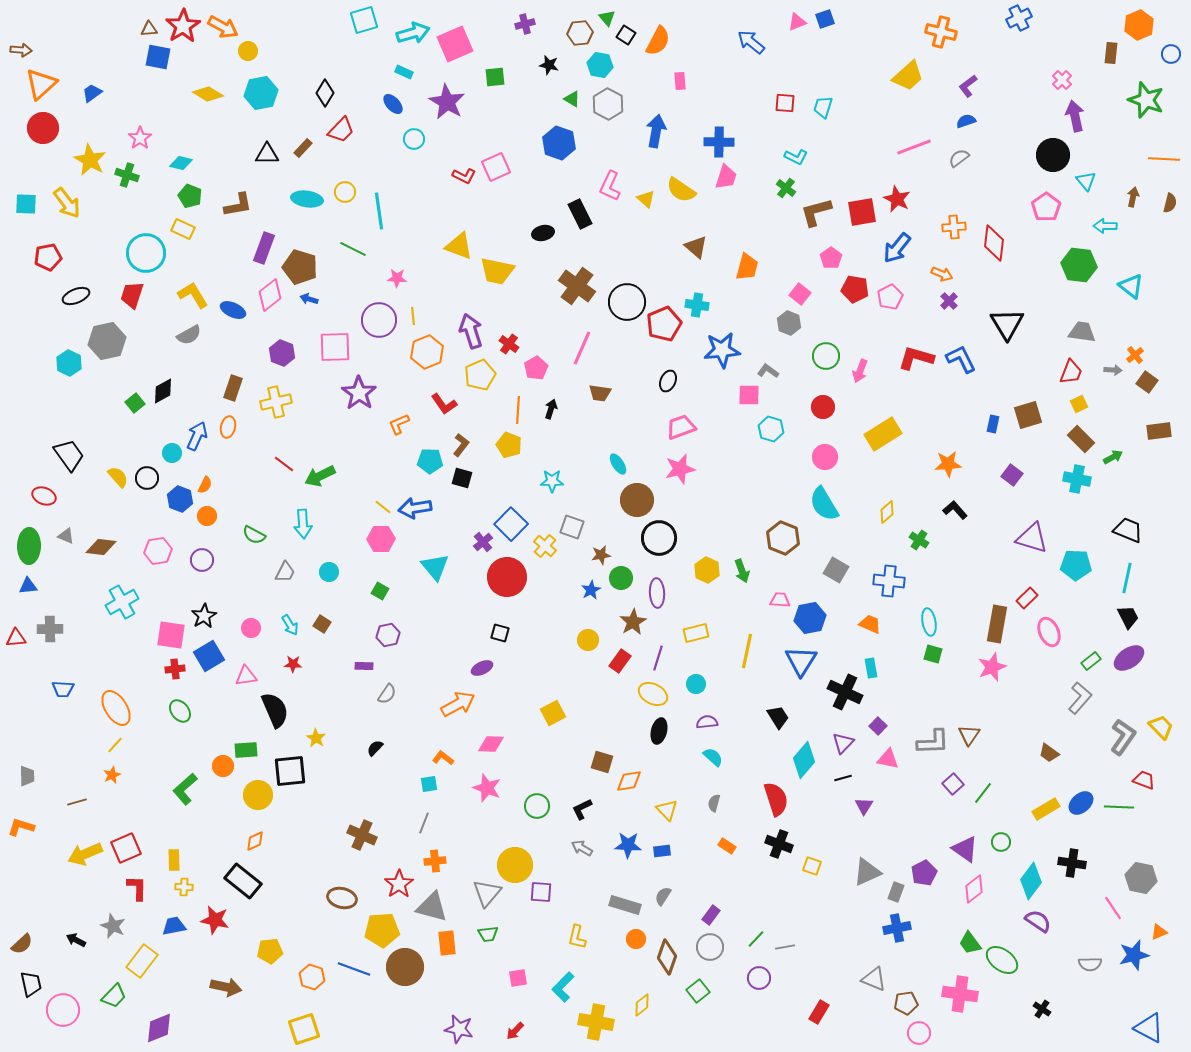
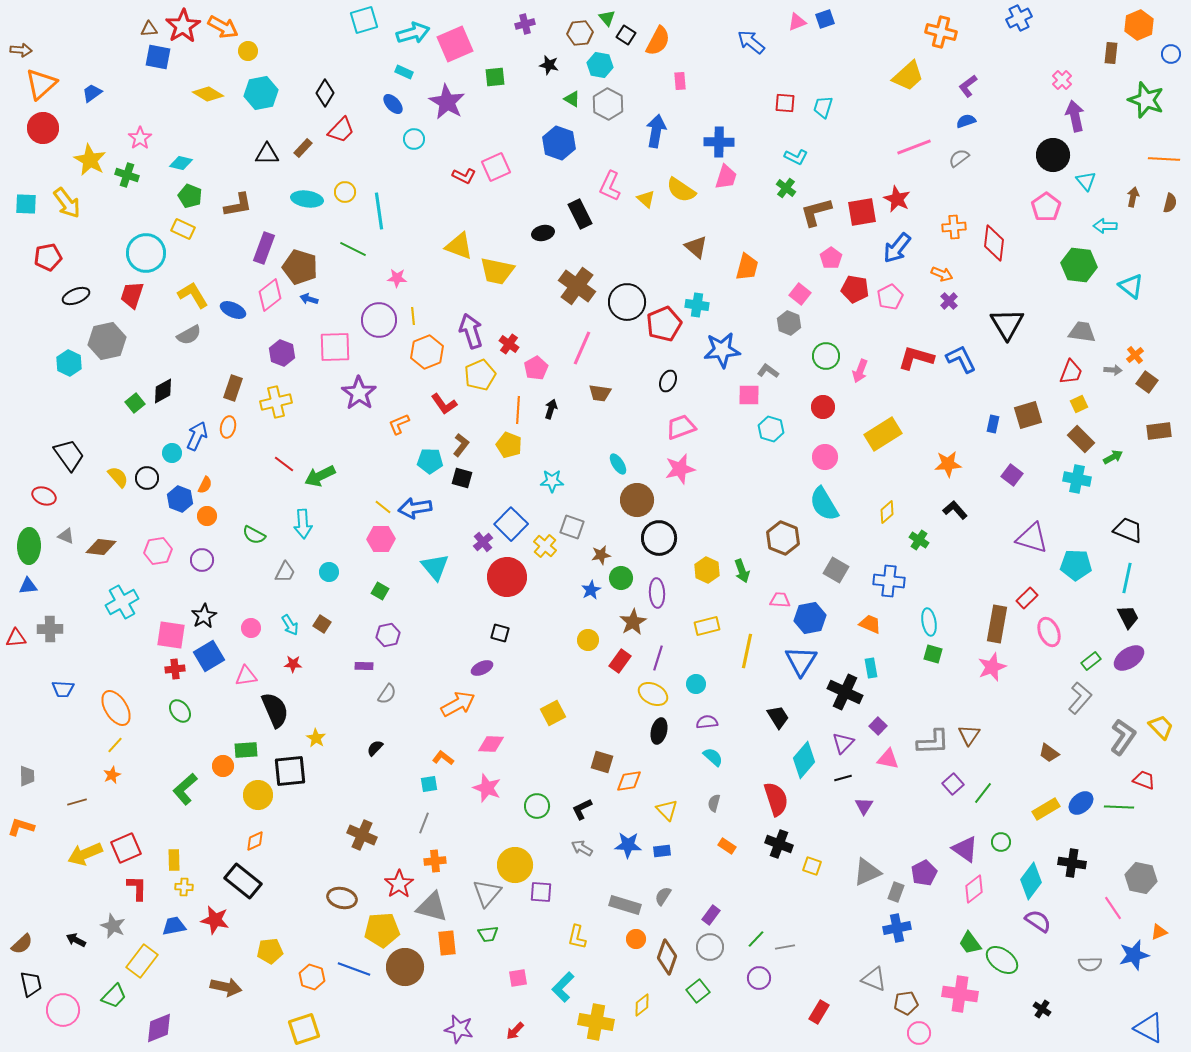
yellow rectangle at (696, 633): moved 11 px right, 7 px up
